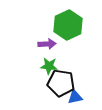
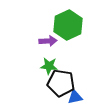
purple arrow: moved 1 px right, 3 px up
